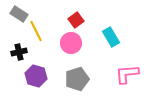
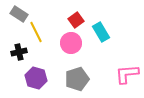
yellow line: moved 1 px down
cyan rectangle: moved 10 px left, 5 px up
purple hexagon: moved 2 px down
